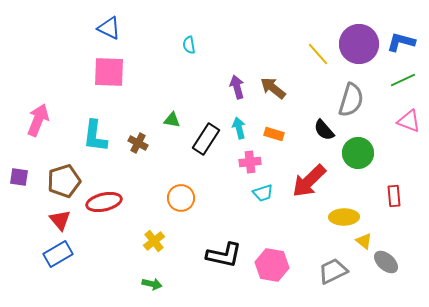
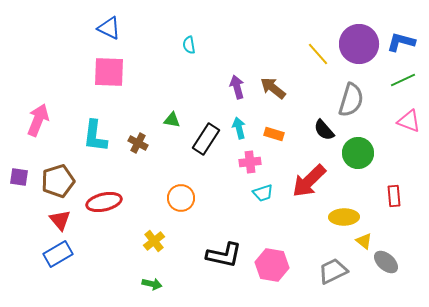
brown pentagon: moved 6 px left
